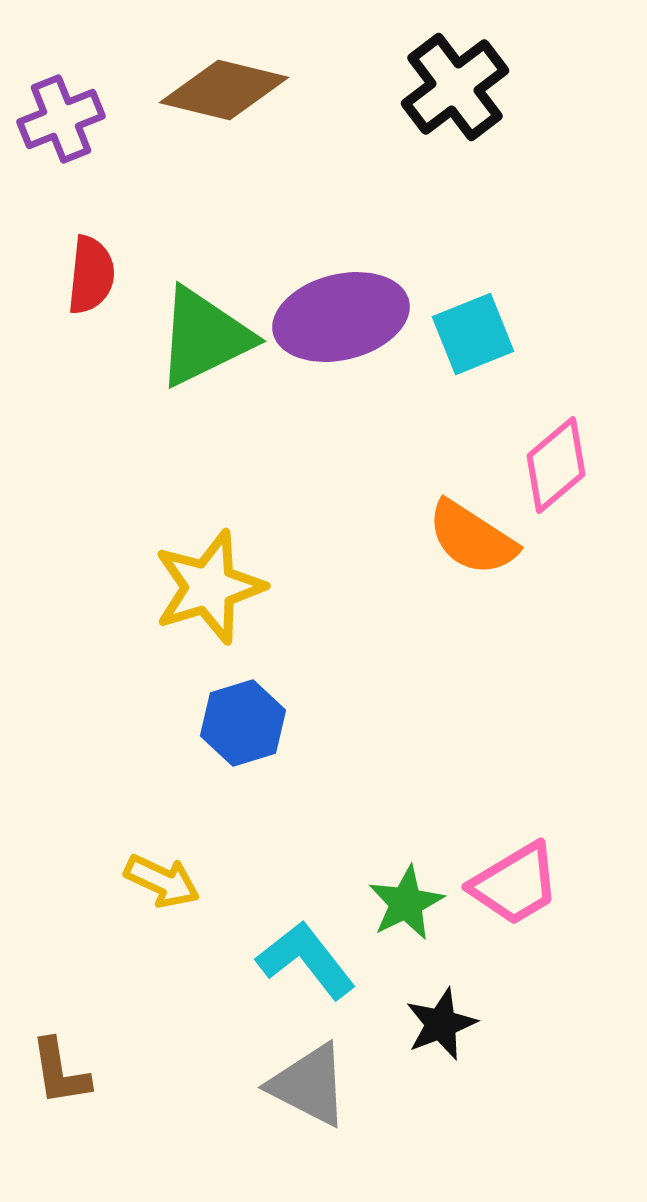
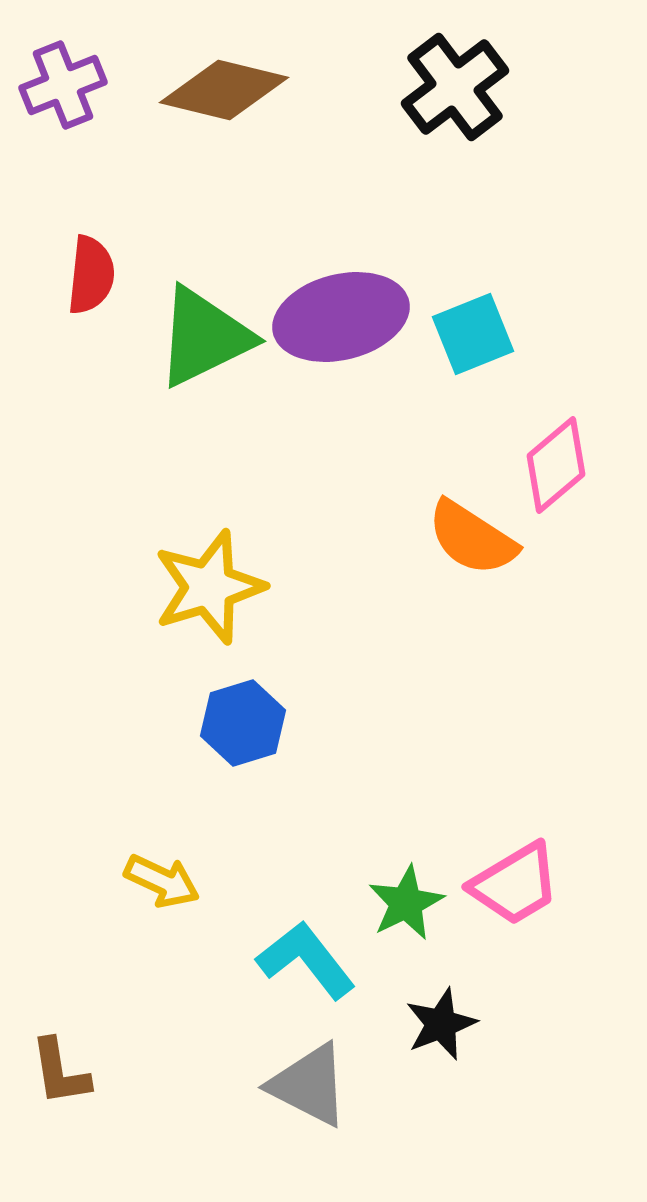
purple cross: moved 2 px right, 34 px up
